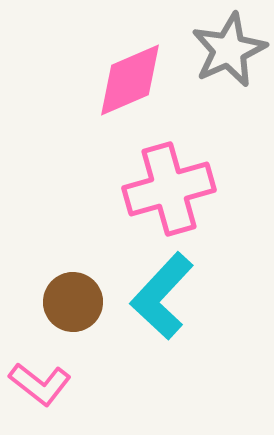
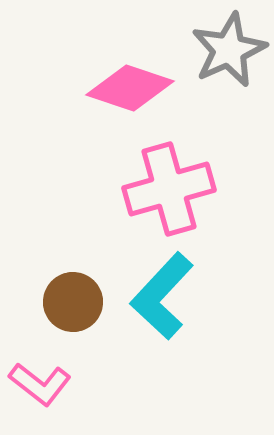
pink diamond: moved 8 px down; rotated 42 degrees clockwise
